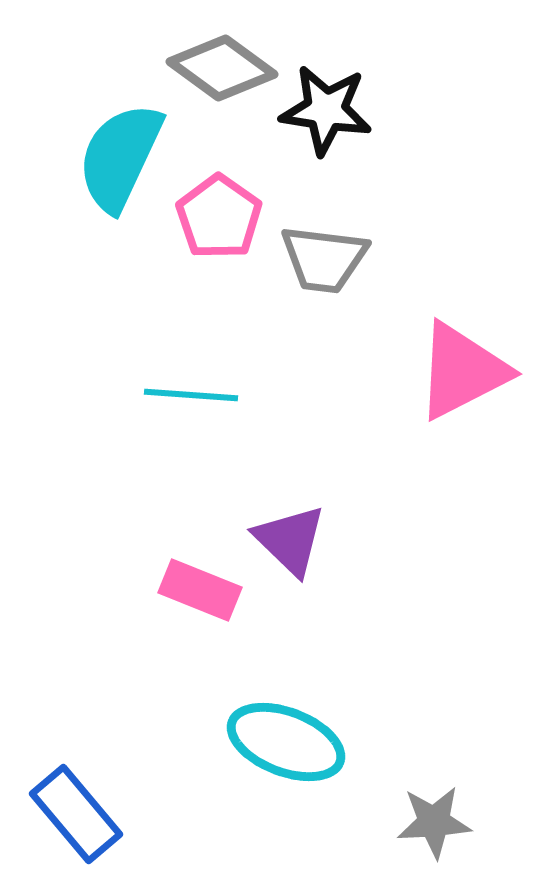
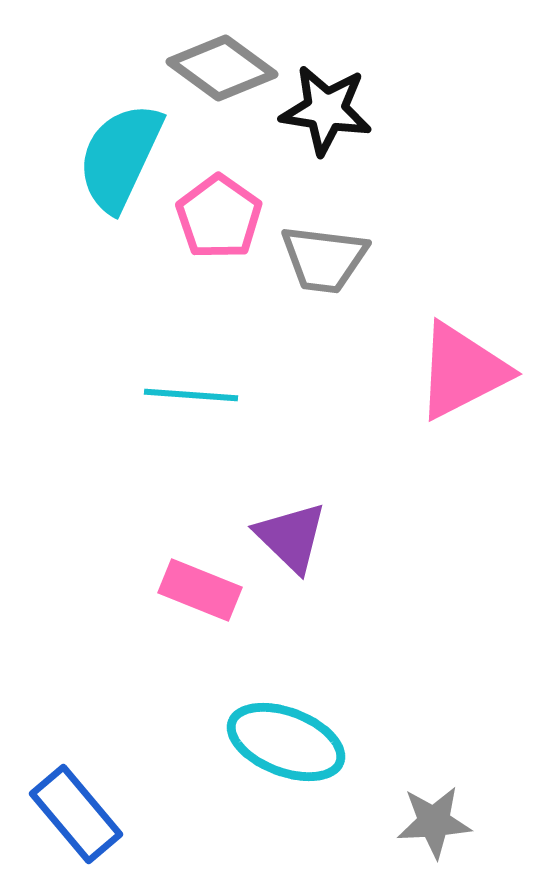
purple triangle: moved 1 px right, 3 px up
